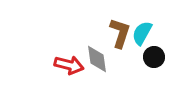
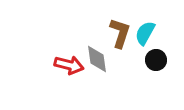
cyan semicircle: moved 3 px right
black circle: moved 2 px right, 3 px down
